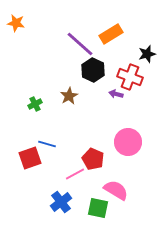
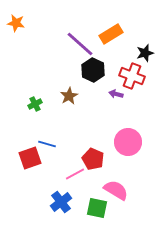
black star: moved 2 px left, 1 px up
red cross: moved 2 px right, 1 px up
green square: moved 1 px left
